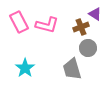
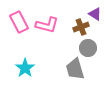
gray trapezoid: moved 3 px right
